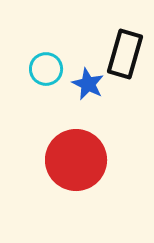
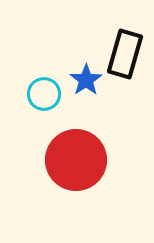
cyan circle: moved 2 px left, 25 px down
blue star: moved 2 px left, 4 px up; rotated 12 degrees clockwise
